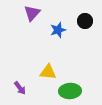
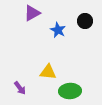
purple triangle: rotated 18 degrees clockwise
blue star: rotated 28 degrees counterclockwise
